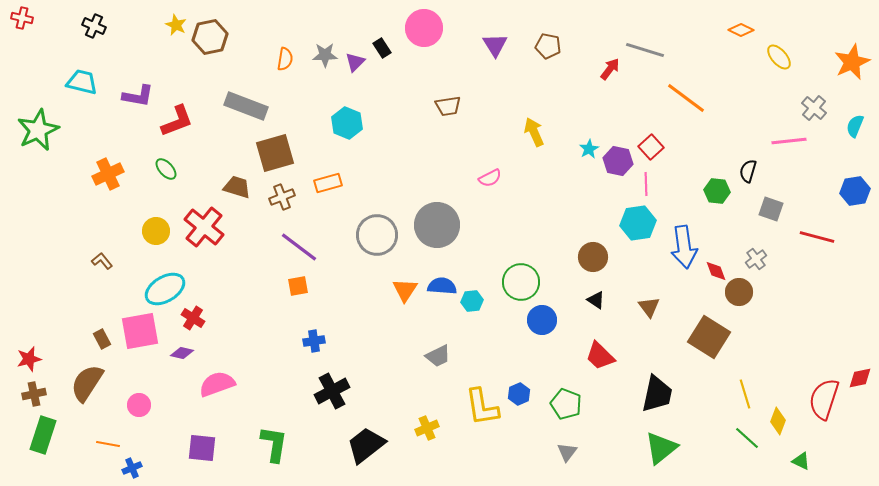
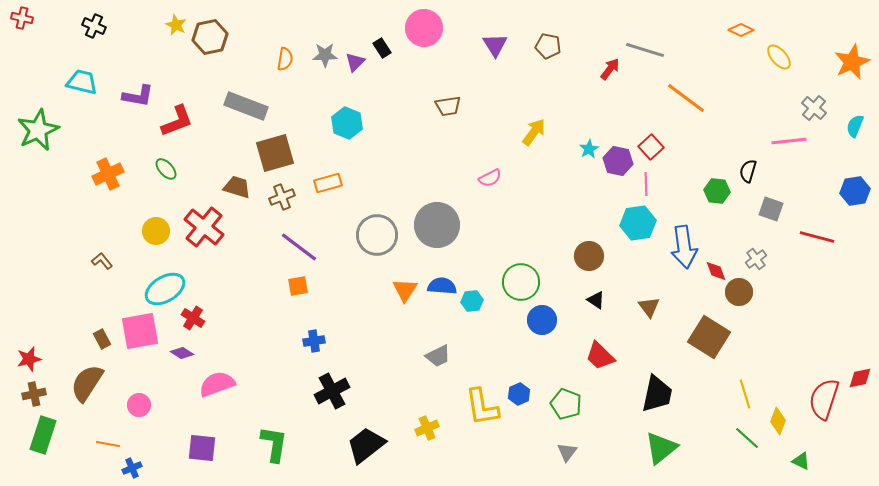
yellow arrow at (534, 132): rotated 60 degrees clockwise
brown circle at (593, 257): moved 4 px left, 1 px up
purple diamond at (182, 353): rotated 20 degrees clockwise
